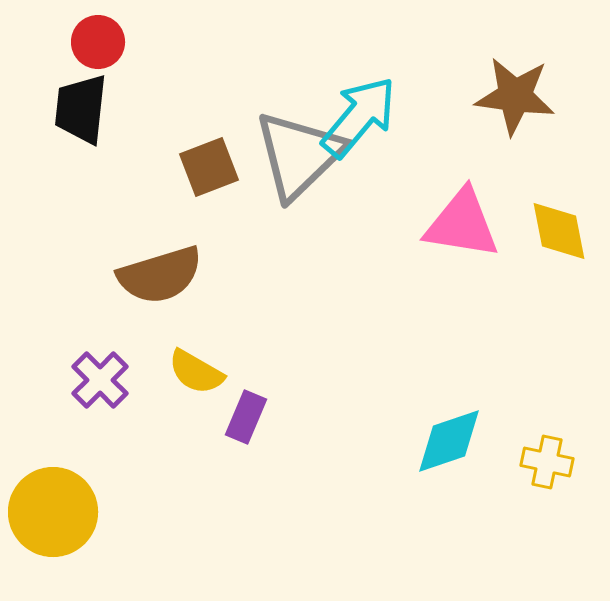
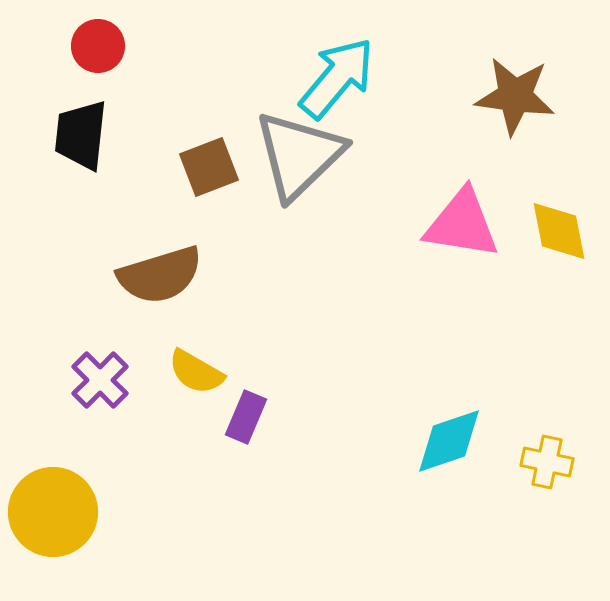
red circle: moved 4 px down
black trapezoid: moved 26 px down
cyan arrow: moved 22 px left, 39 px up
